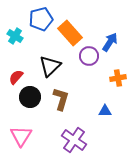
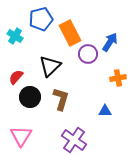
orange rectangle: rotated 15 degrees clockwise
purple circle: moved 1 px left, 2 px up
